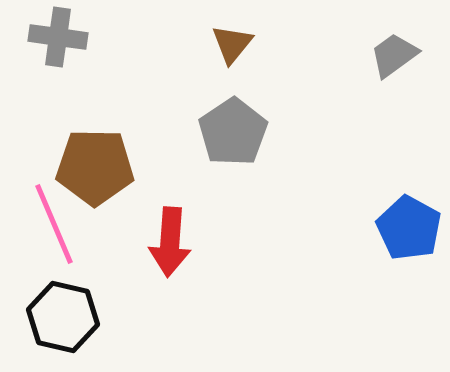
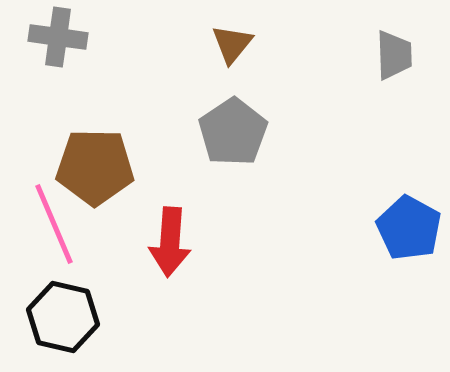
gray trapezoid: rotated 124 degrees clockwise
